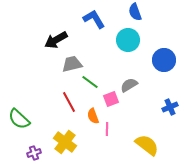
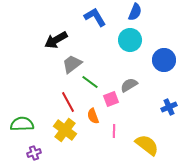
blue semicircle: rotated 138 degrees counterclockwise
blue L-shape: moved 1 px right, 2 px up
cyan circle: moved 2 px right
gray trapezoid: rotated 25 degrees counterclockwise
red line: moved 1 px left
blue cross: moved 1 px left
green semicircle: moved 3 px right, 5 px down; rotated 135 degrees clockwise
pink line: moved 7 px right, 2 px down
yellow cross: moved 12 px up
